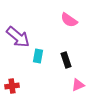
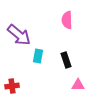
pink semicircle: moved 2 px left; rotated 54 degrees clockwise
purple arrow: moved 1 px right, 2 px up
pink triangle: rotated 24 degrees clockwise
